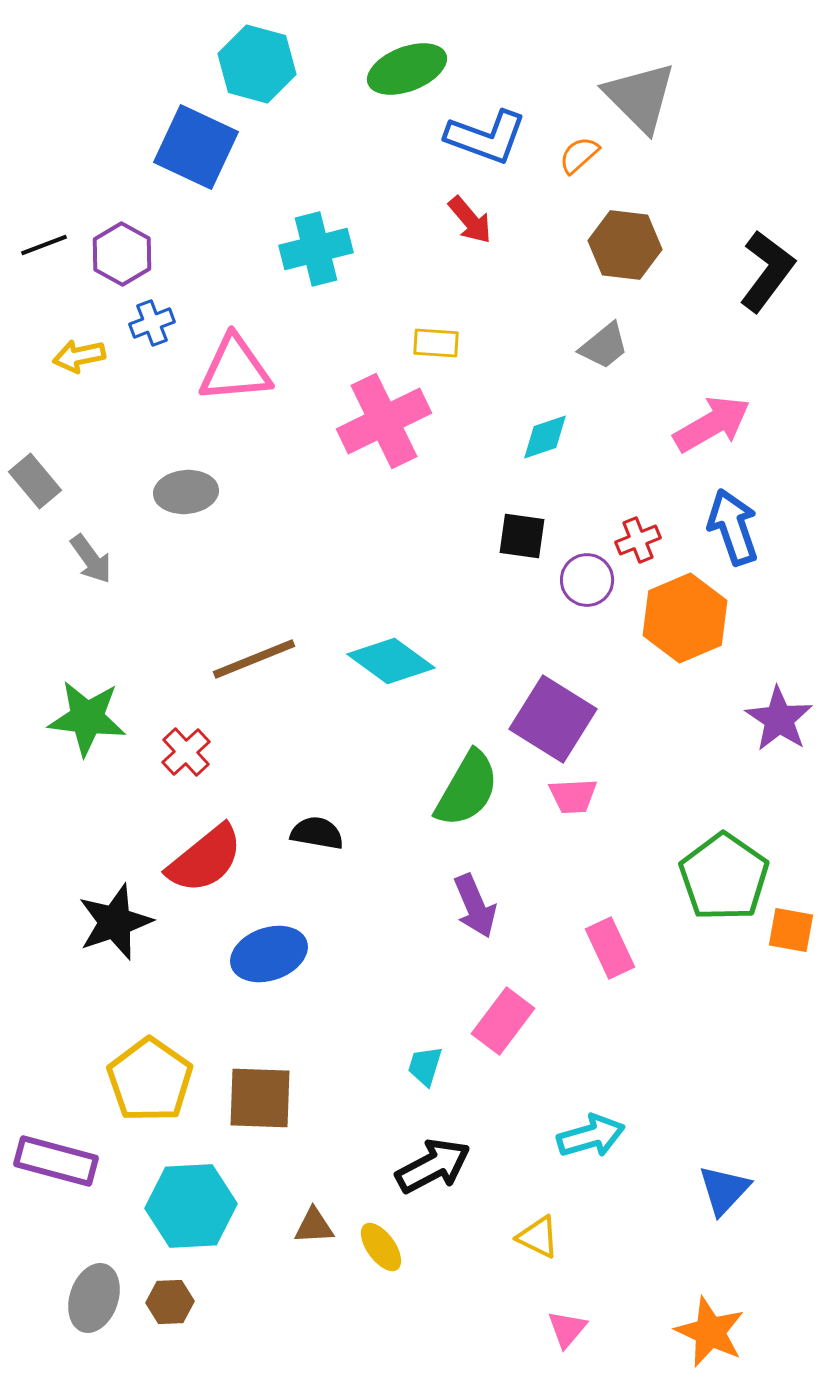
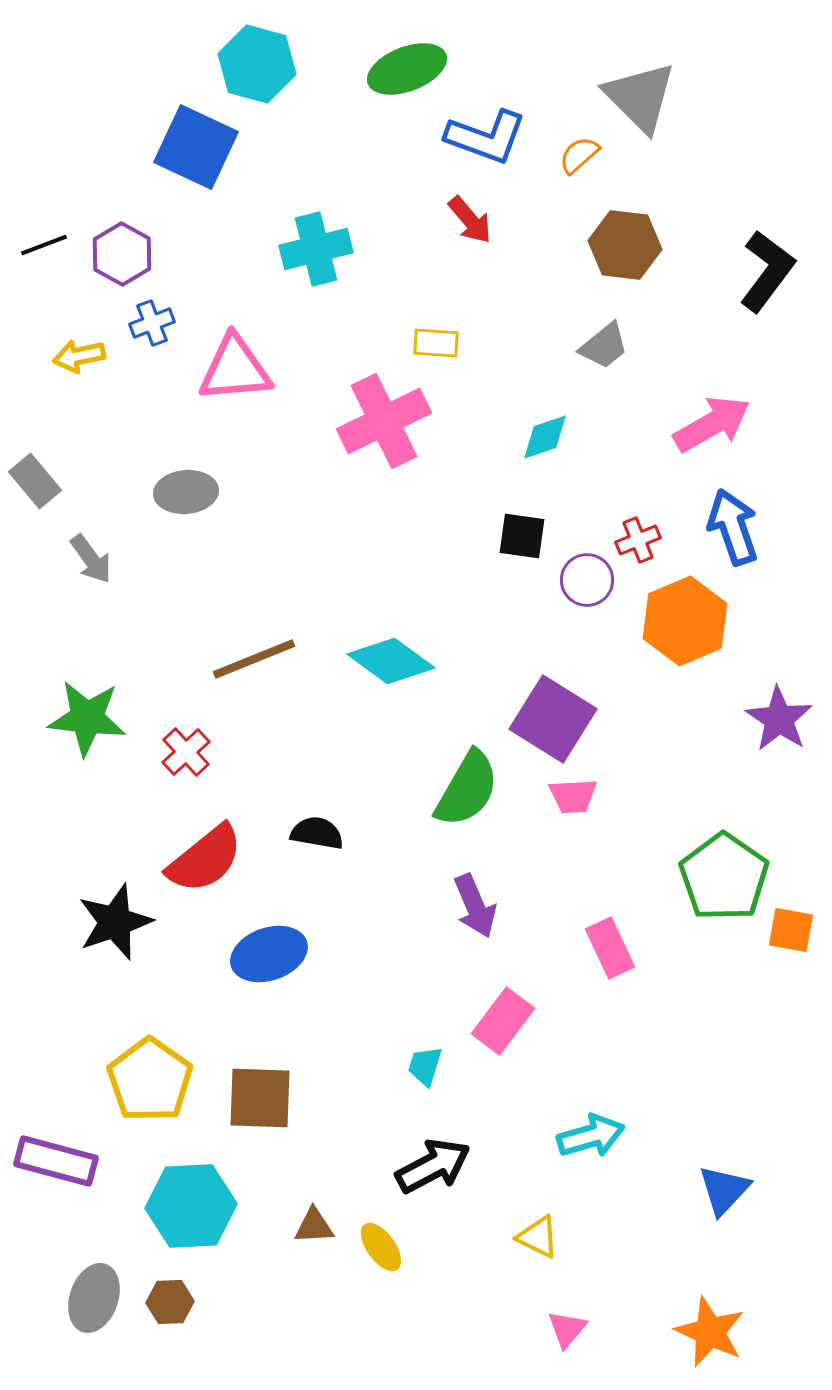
orange hexagon at (685, 618): moved 3 px down
